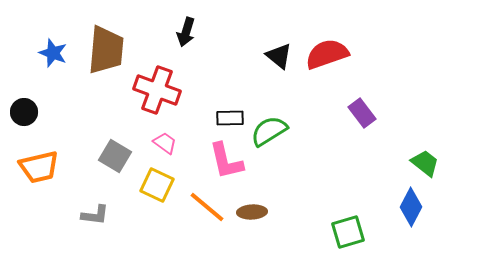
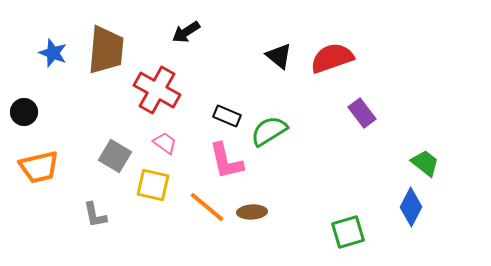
black arrow: rotated 40 degrees clockwise
red semicircle: moved 5 px right, 4 px down
red cross: rotated 9 degrees clockwise
black rectangle: moved 3 px left, 2 px up; rotated 24 degrees clockwise
yellow square: moved 4 px left; rotated 12 degrees counterclockwise
gray L-shape: rotated 72 degrees clockwise
